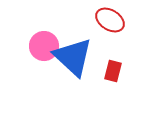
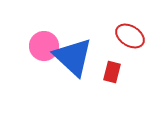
red ellipse: moved 20 px right, 16 px down
red rectangle: moved 1 px left, 1 px down
